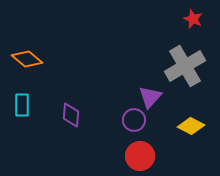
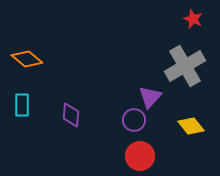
yellow diamond: rotated 24 degrees clockwise
